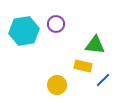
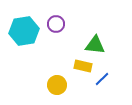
blue line: moved 1 px left, 1 px up
